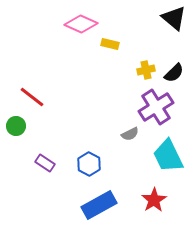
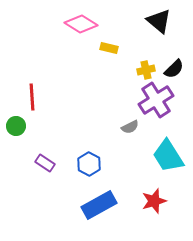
black triangle: moved 15 px left, 3 px down
pink diamond: rotated 8 degrees clockwise
yellow rectangle: moved 1 px left, 4 px down
black semicircle: moved 4 px up
red line: rotated 48 degrees clockwise
purple cross: moved 7 px up
gray semicircle: moved 7 px up
cyan trapezoid: rotated 6 degrees counterclockwise
red star: moved 1 px down; rotated 15 degrees clockwise
